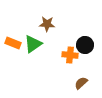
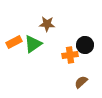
orange rectangle: moved 1 px right, 1 px up; rotated 49 degrees counterclockwise
orange cross: rotated 14 degrees counterclockwise
brown semicircle: moved 1 px up
